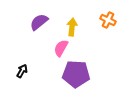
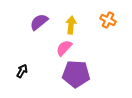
yellow arrow: moved 1 px left, 2 px up
pink semicircle: moved 3 px right; rotated 12 degrees clockwise
